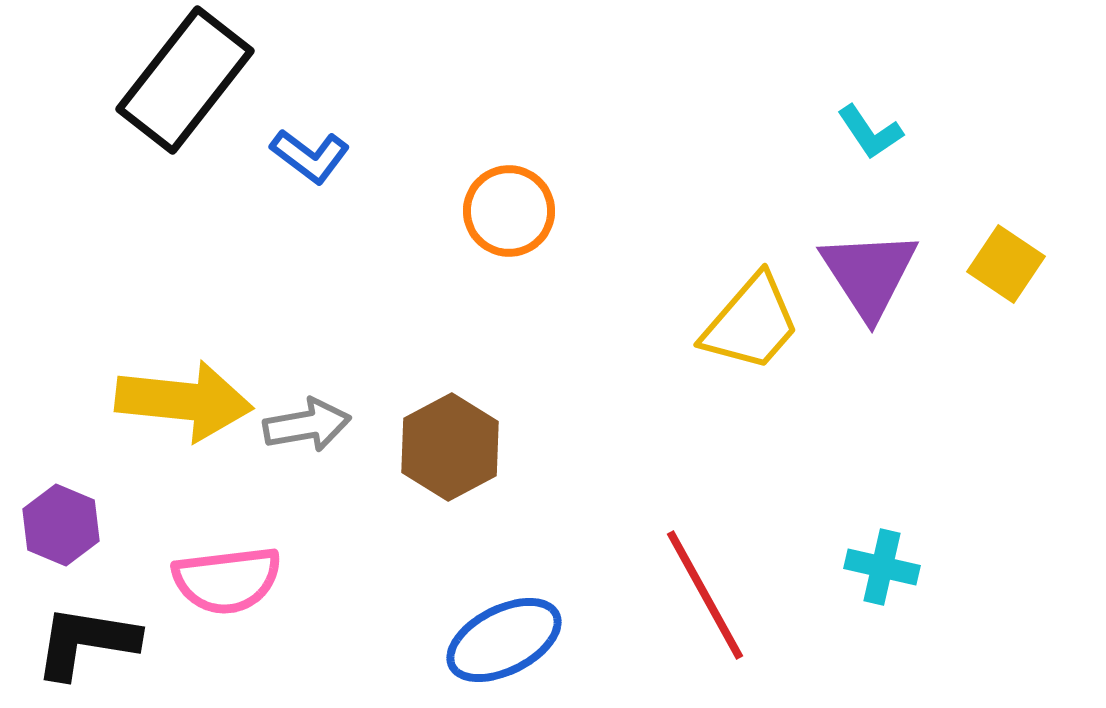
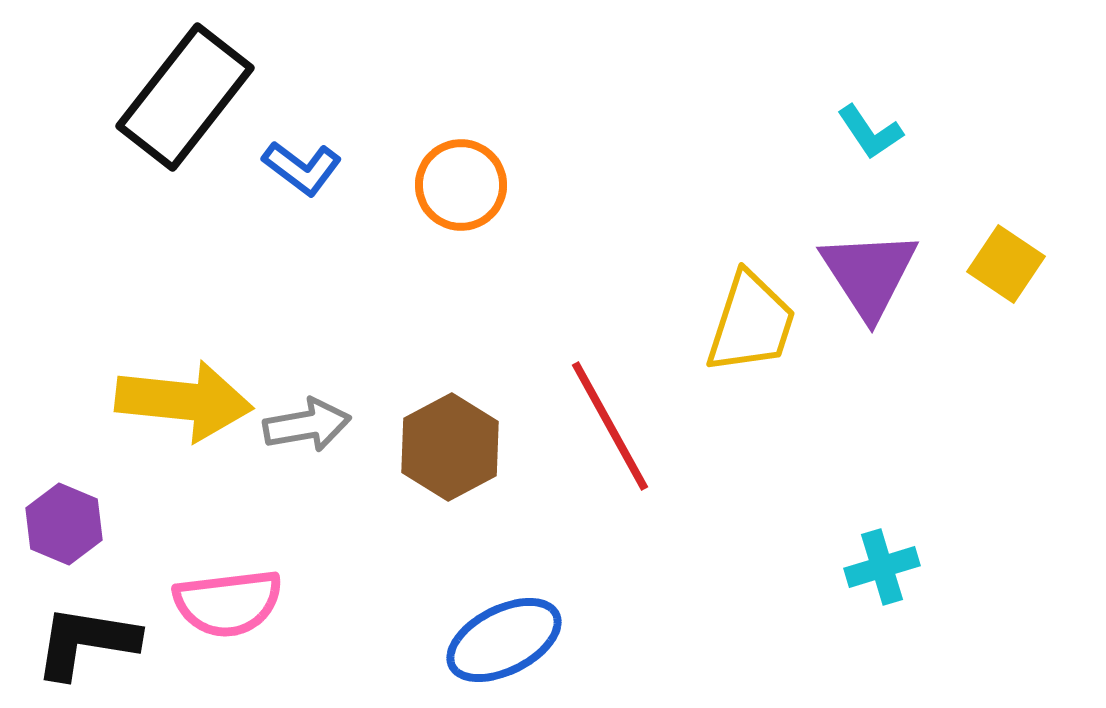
black rectangle: moved 17 px down
blue L-shape: moved 8 px left, 12 px down
orange circle: moved 48 px left, 26 px up
yellow trapezoid: rotated 23 degrees counterclockwise
purple hexagon: moved 3 px right, 1 px up
cyan cross: rotated 30 degrees counterclockwise
pink semicircle: moved 1 px right, 23 px down
red line: moved 95 px left, 169 px up
